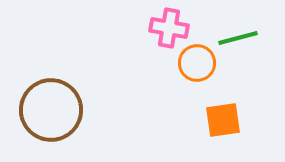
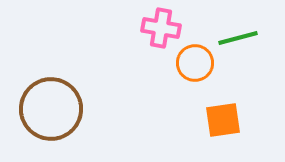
pink cross: moved 8 px left
orange circle: moved 2 px left
brown circle: moved 1 px up
